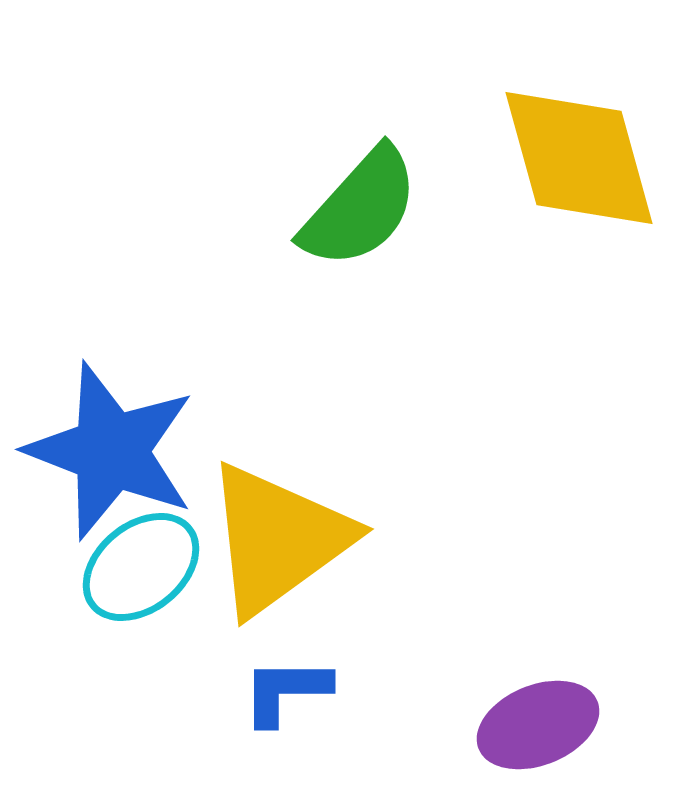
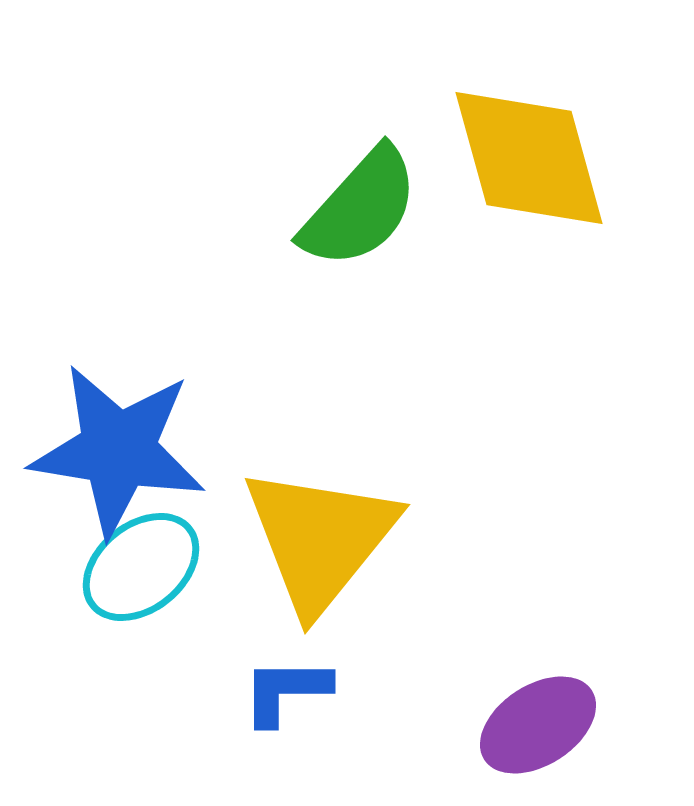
yellow diamond: moved 50 px left
blue star: moved 7 px right, 1 px up; rotated 12 degrees counterclockwise
yellow triangle: moved 42 px right; rotated 15 degrees counterclockwise
purple ellipse: rotated 11 degrees counterclockwise
